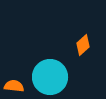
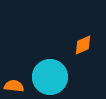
orange diamond: rotated 20 degrees clockwise
